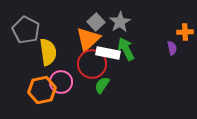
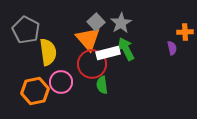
gray star: moved 1 px right, 1 px down
orange triangle: rotated 28 degrees counterclockwise
white rectangle: rotated 25 degrees counterclockwise
green semicircle: rotated 42 degrees counterclockwise
orange hexagon: moved 7 px left, 1 px down
